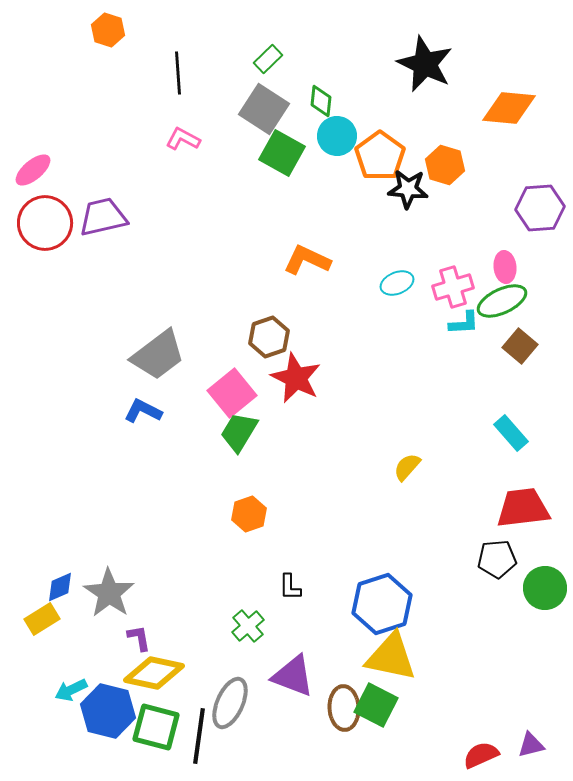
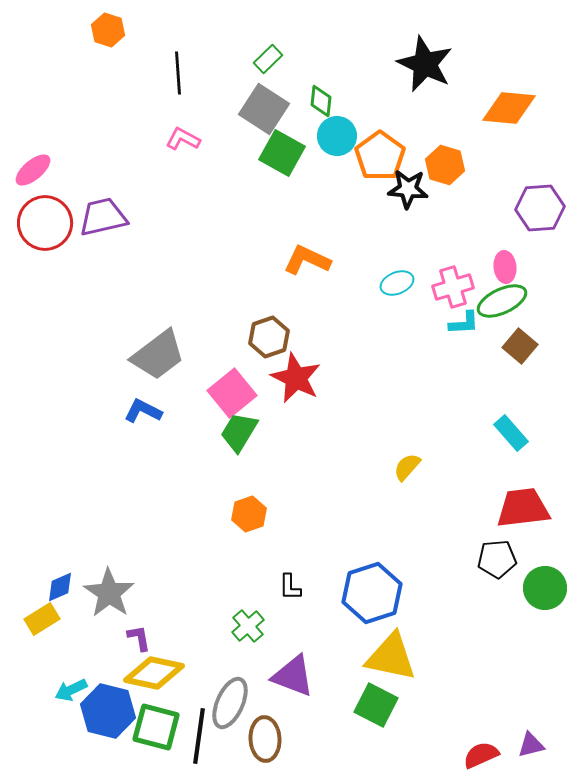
blue hexagon at (382, 604): moved 10 px left, 11 px up
brown ellipse at (344, 708): moved 79 px left, 31 px down
